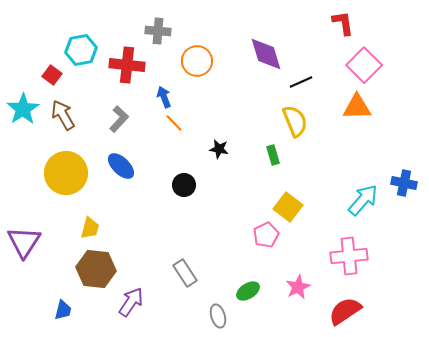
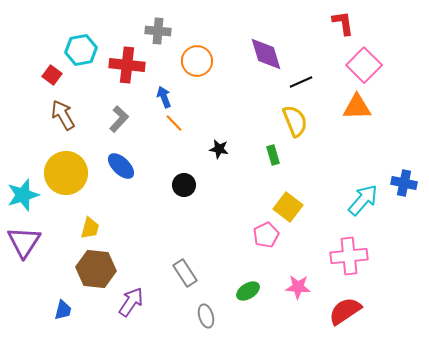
cyan star: moved 86 px down; rotated 16 degrees clockwise
pink star: rotated 30 degrees clockwise
gray ellipse: moved 12 px left
